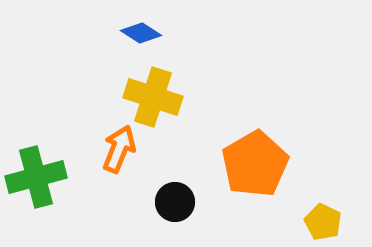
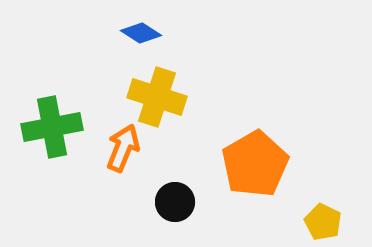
yellow cross: moved 4 px right
orange arrow: moved 4 px right, 1 px up
green cross: moved 16 px right, 50 px up; rotated 4 degrees clockwise
